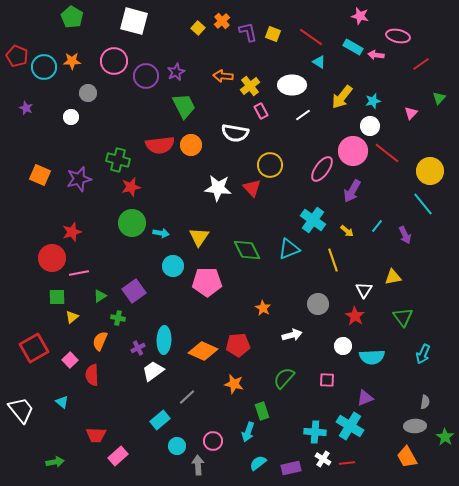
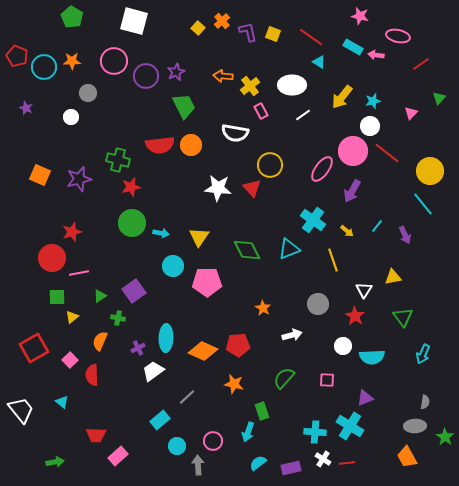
cyan ellipse at (164, 340): moved 2 px right, 2 px up
